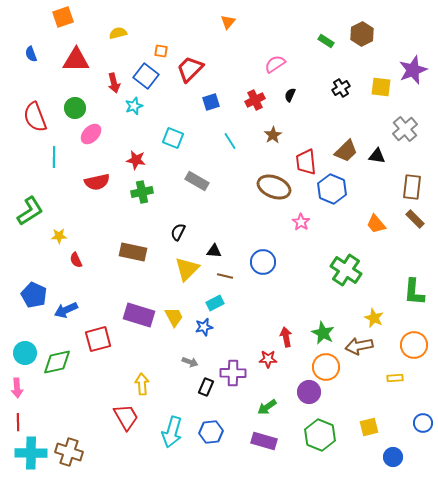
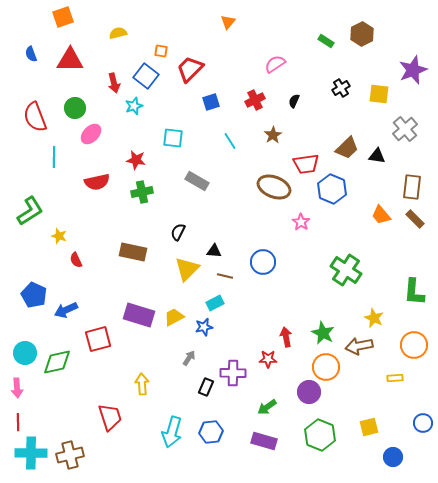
red triangle at (76, 60): moved 6 px left
yellow square at (381, 87): moved 2 px left, 7 px down
black semicircle at (290, 95): moved 4 px right, 6 px down
cyan square at (173, 138): rotated 15 degrees counterclockwise
brown trapezoid at (346, 151): moved 1 px right, 3 px up
red trapezoid at (306, 162): moved 2 px down; rotated 92 degrees counterclockwise
orange trapezoid at (376, 224): moved 5 px right, 9 px up
yellow star at (59, 236): rotated 21 degrees clockwise
yellow trapezoid at (174, 317): rotated 90 degrees counterclockwise
gray arrow at (190, 362): moved 1 px left, 4 px up; rotated 77 degrees counterclockwise
red trapezoid at (126, 417): moved 16 px left; rotated 12 degrees clockwise
brown cross at (69, 452): moved 1 px right, 3 px down; rotated 32 degrees counterclockwise
